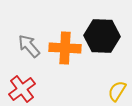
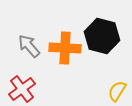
black hexagon: rotated 12 degrees clockwise
